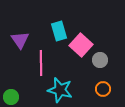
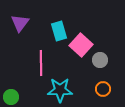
purple triangle: moved 17 px up; rotated 12 degrees clockwise
cyan star: rotated 15 degrees counterclockwise
